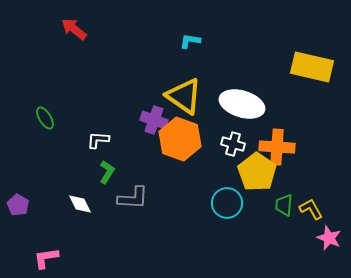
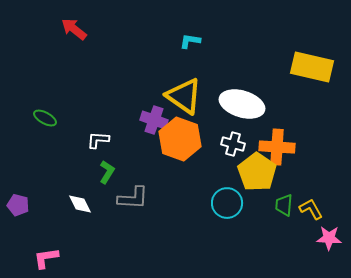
green ellipse: rotated 30 degrees counterclockwise
purple pentagon: rotated 15 degrees counterclockwise
pink star: rotated 20 degrees counterclockwise
